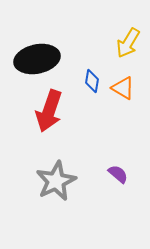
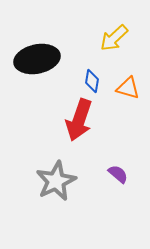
yellow arrow: moved 14 px left, 5 px up; rotated 16 degrees clockwise
orange triangle: moved 5 px right; rotated 15 degrees counterclockwise
red arrow: moved 30 px right, 9 px down
